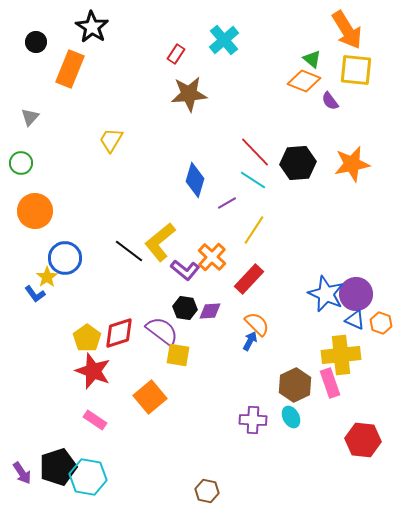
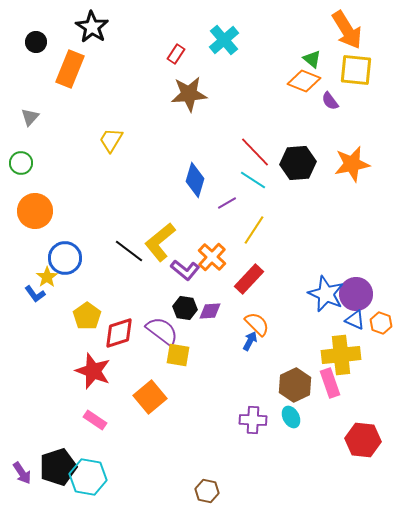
yellow pentagon at (87, 338): moved 22 px up
